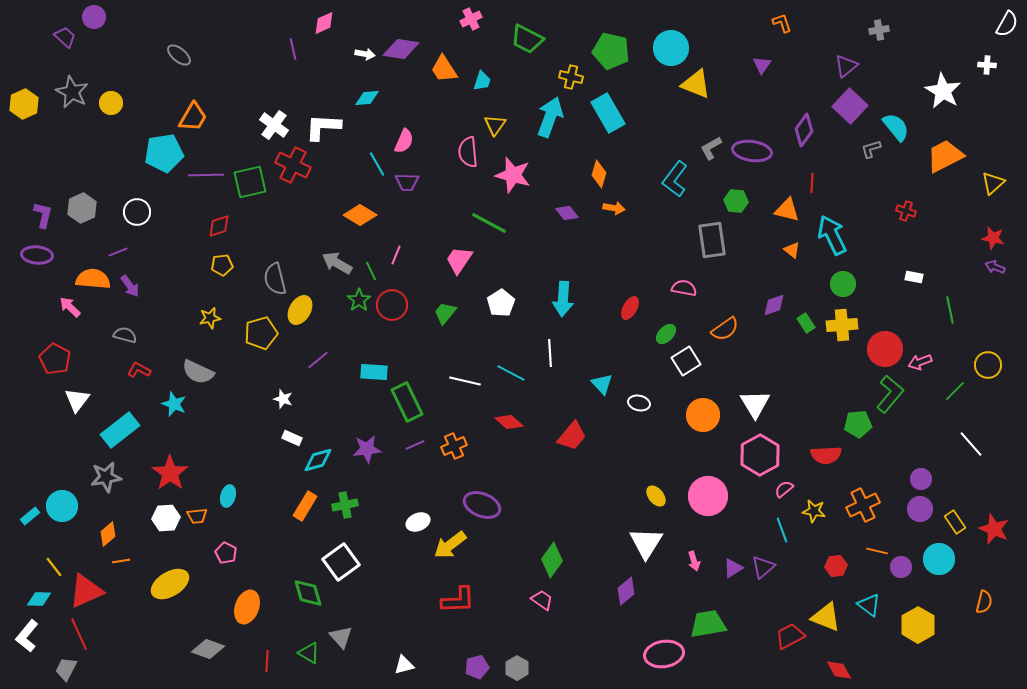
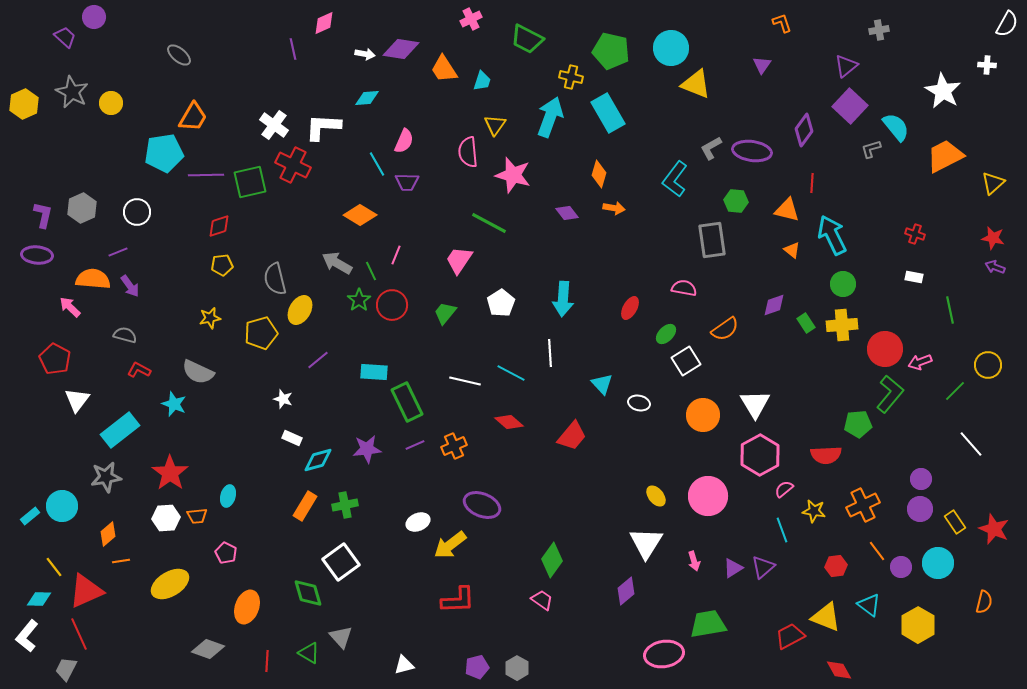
red cross at (906, 211): moved 9 px right, 23 px down
orange line at (877, 551): rotated 40 degrees clockwise
cyan circle at (939, 559): moved 1 px left, 4 px down
